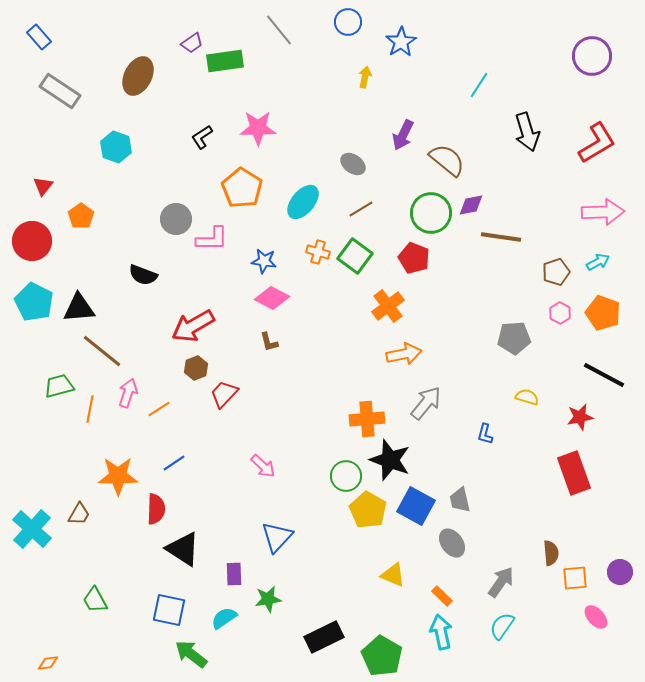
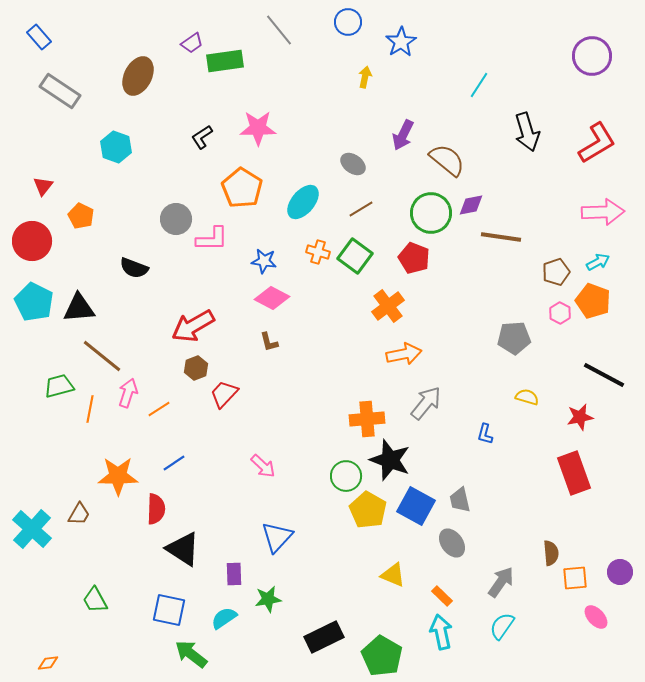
orange pentagon at (81, 216): rotated 10 degrees counterclockwise
black semicircle at (143, 275): moved 9 px left, 7 px up
orange pentagon at (603, 313): moved 10 px left, 12 px up
brown line at (102, 351): moved 5 px down
